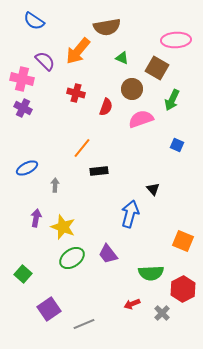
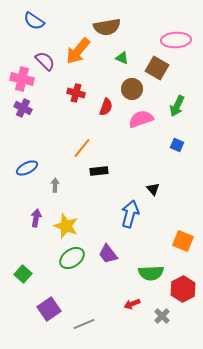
green arrow: moved 5 px right, 6 px down
yellow star: moved 3 px right, 1 px up
gray cross: moved 3 px down
